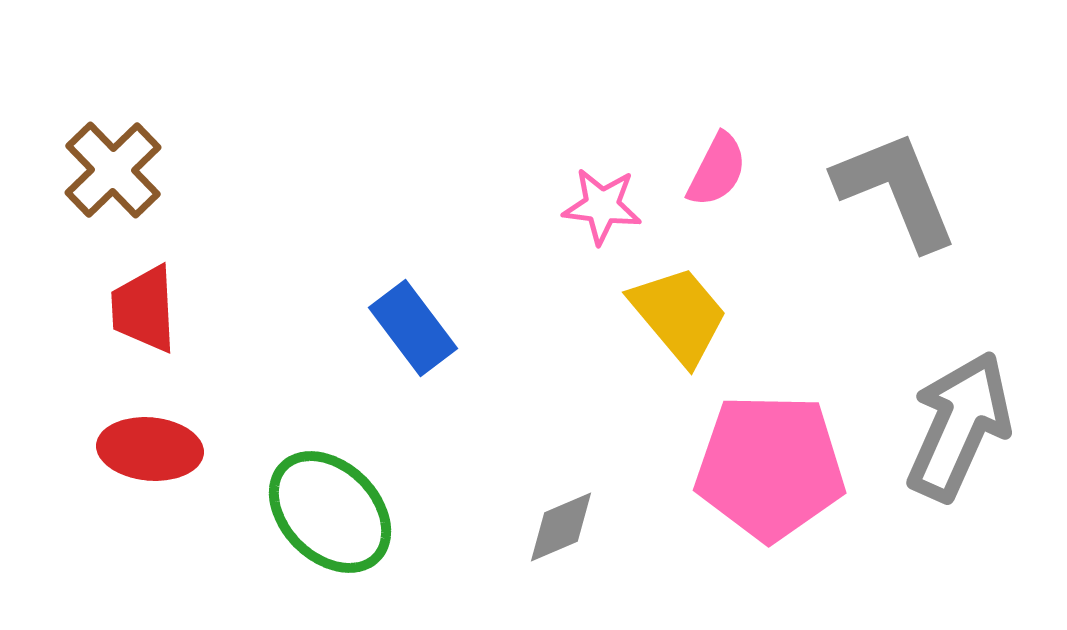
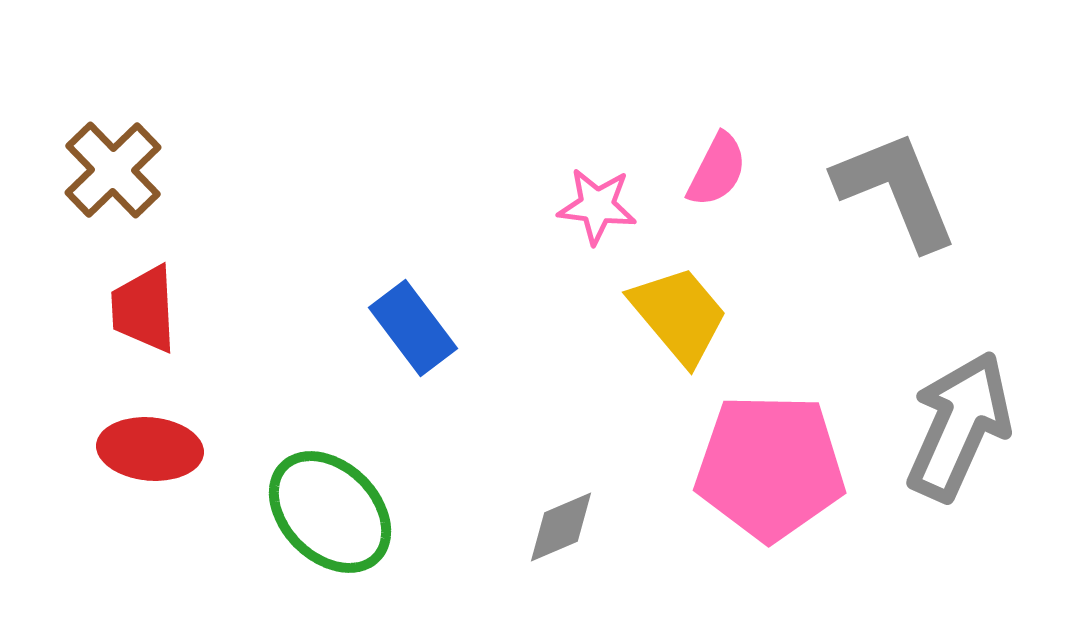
pink star: moved 5 px left
